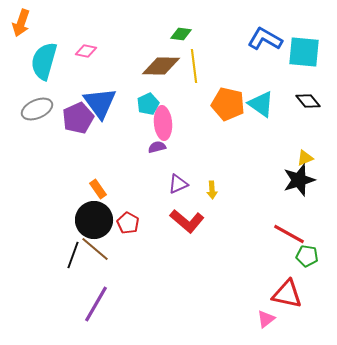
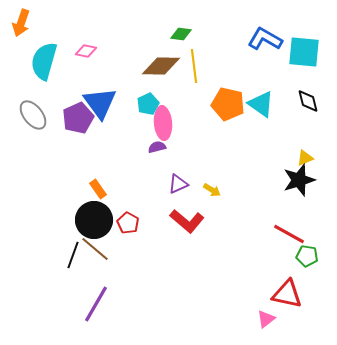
black diamond: rotated 25 degrees clockwise
gray ellipse: moved 4 px left, 6 px down; rotated 76 degrees clockwise
yellow arrow: rotated 54 degrees counterclockwise
